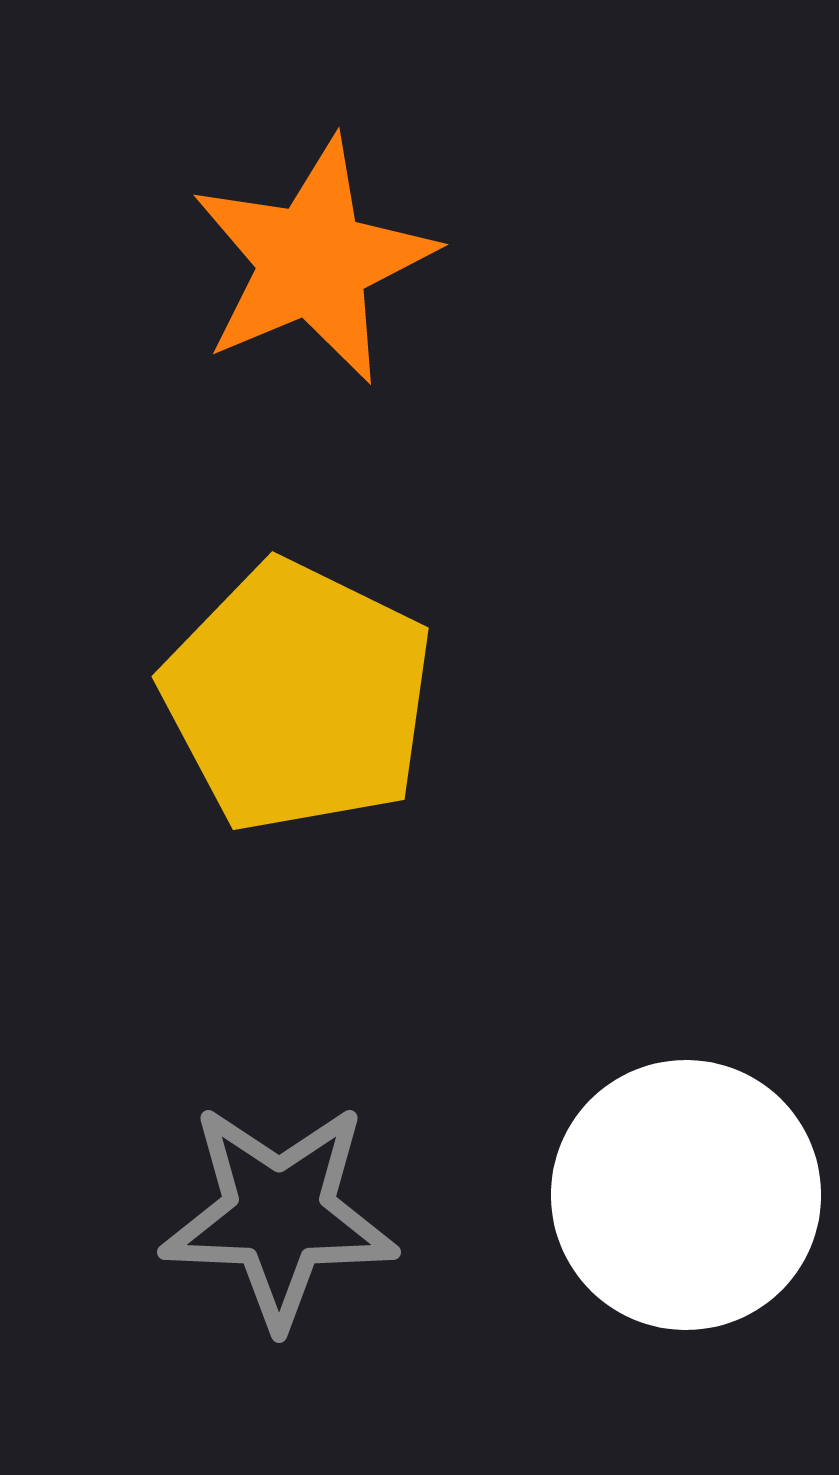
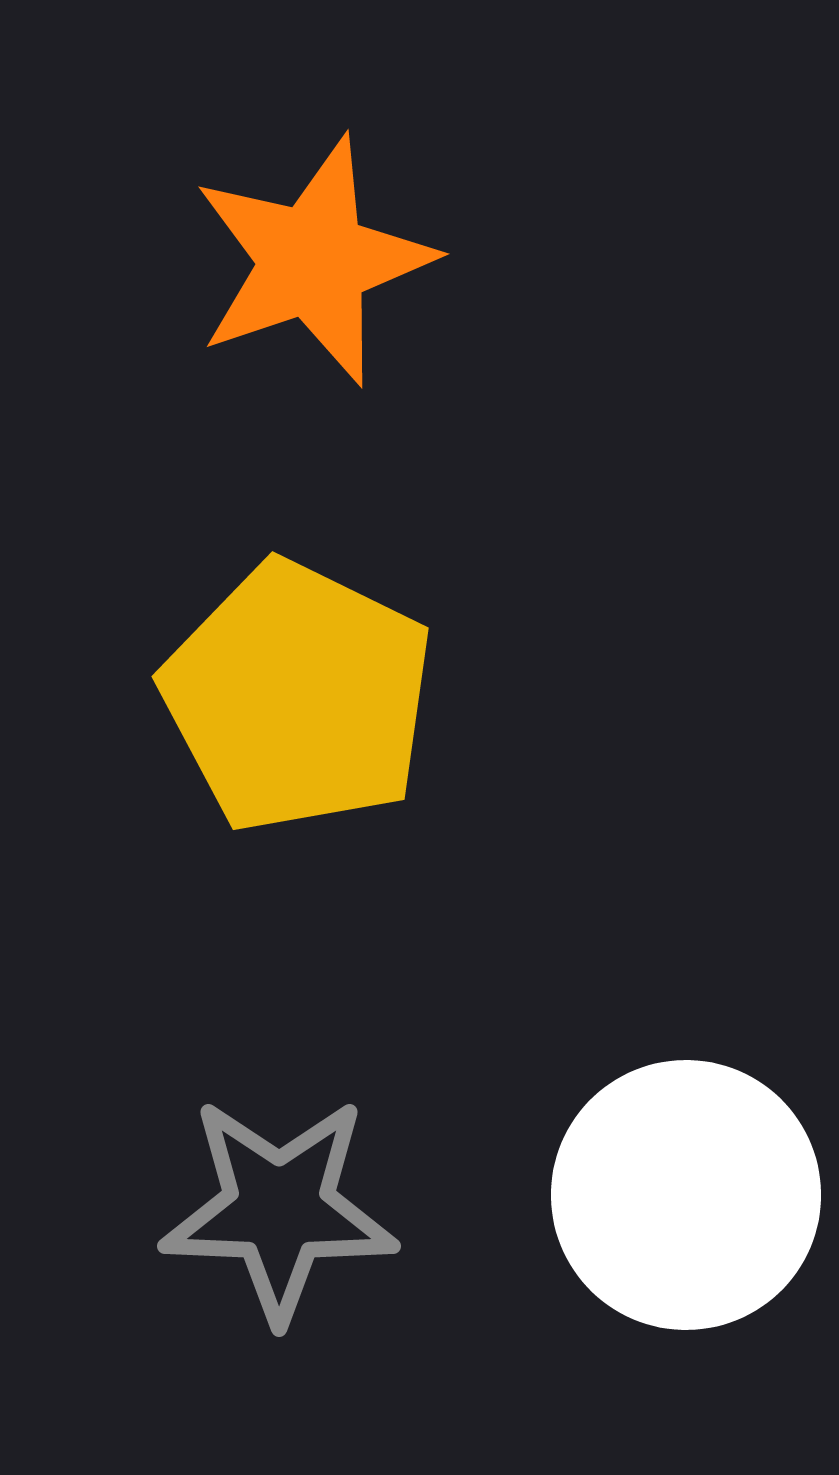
orange star: rotated 4 degrees clockwise
gray star: moved 6 px up
